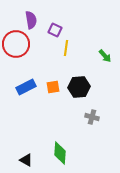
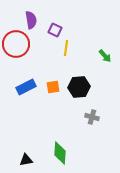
black triangle: rotated 40 degrees counterclockwise
